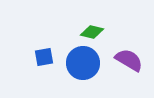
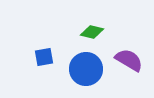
blue circle: moved 3 px right, 6 px down
